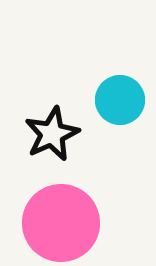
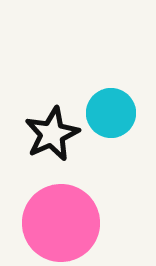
cyan circle: moved 9 px left, 13 px down
